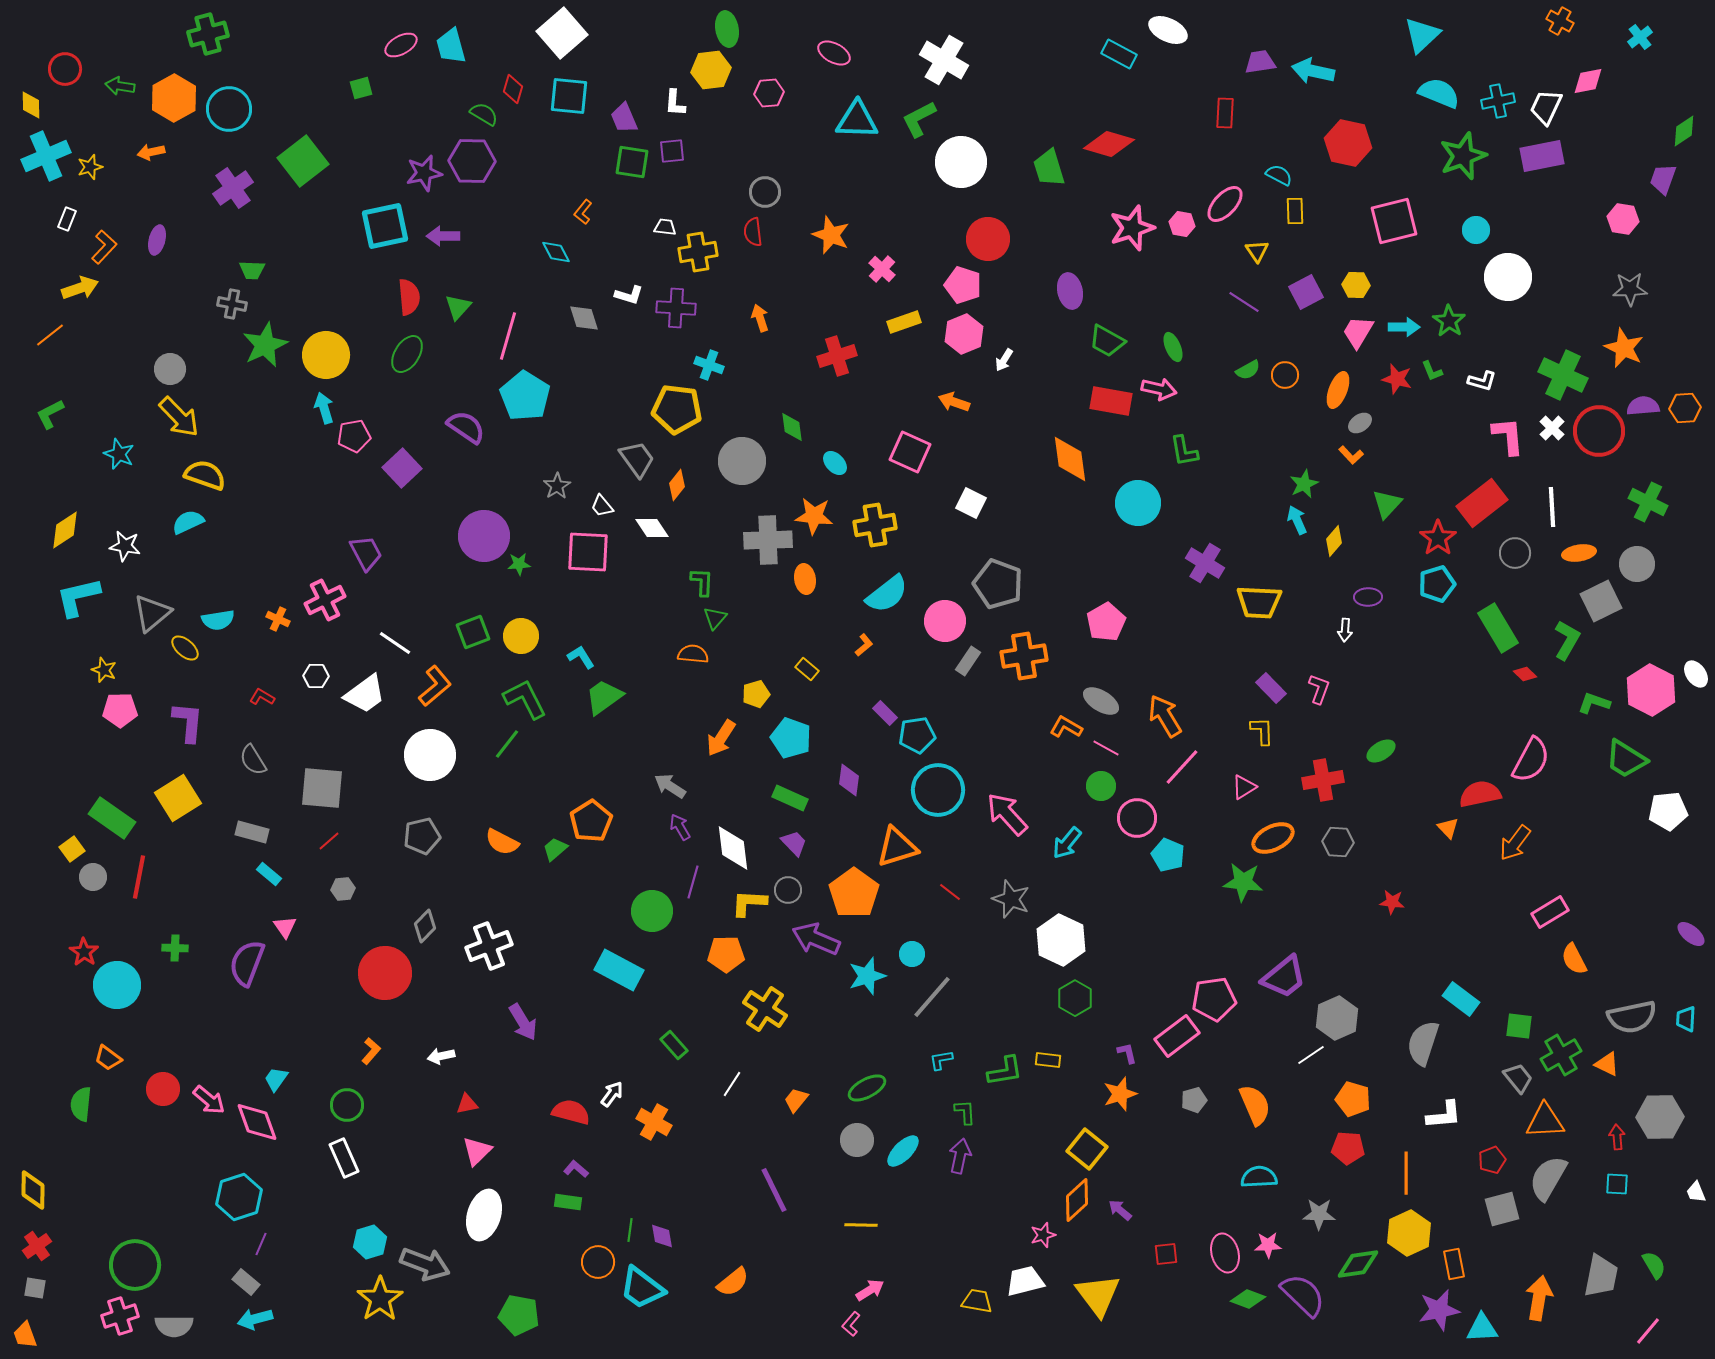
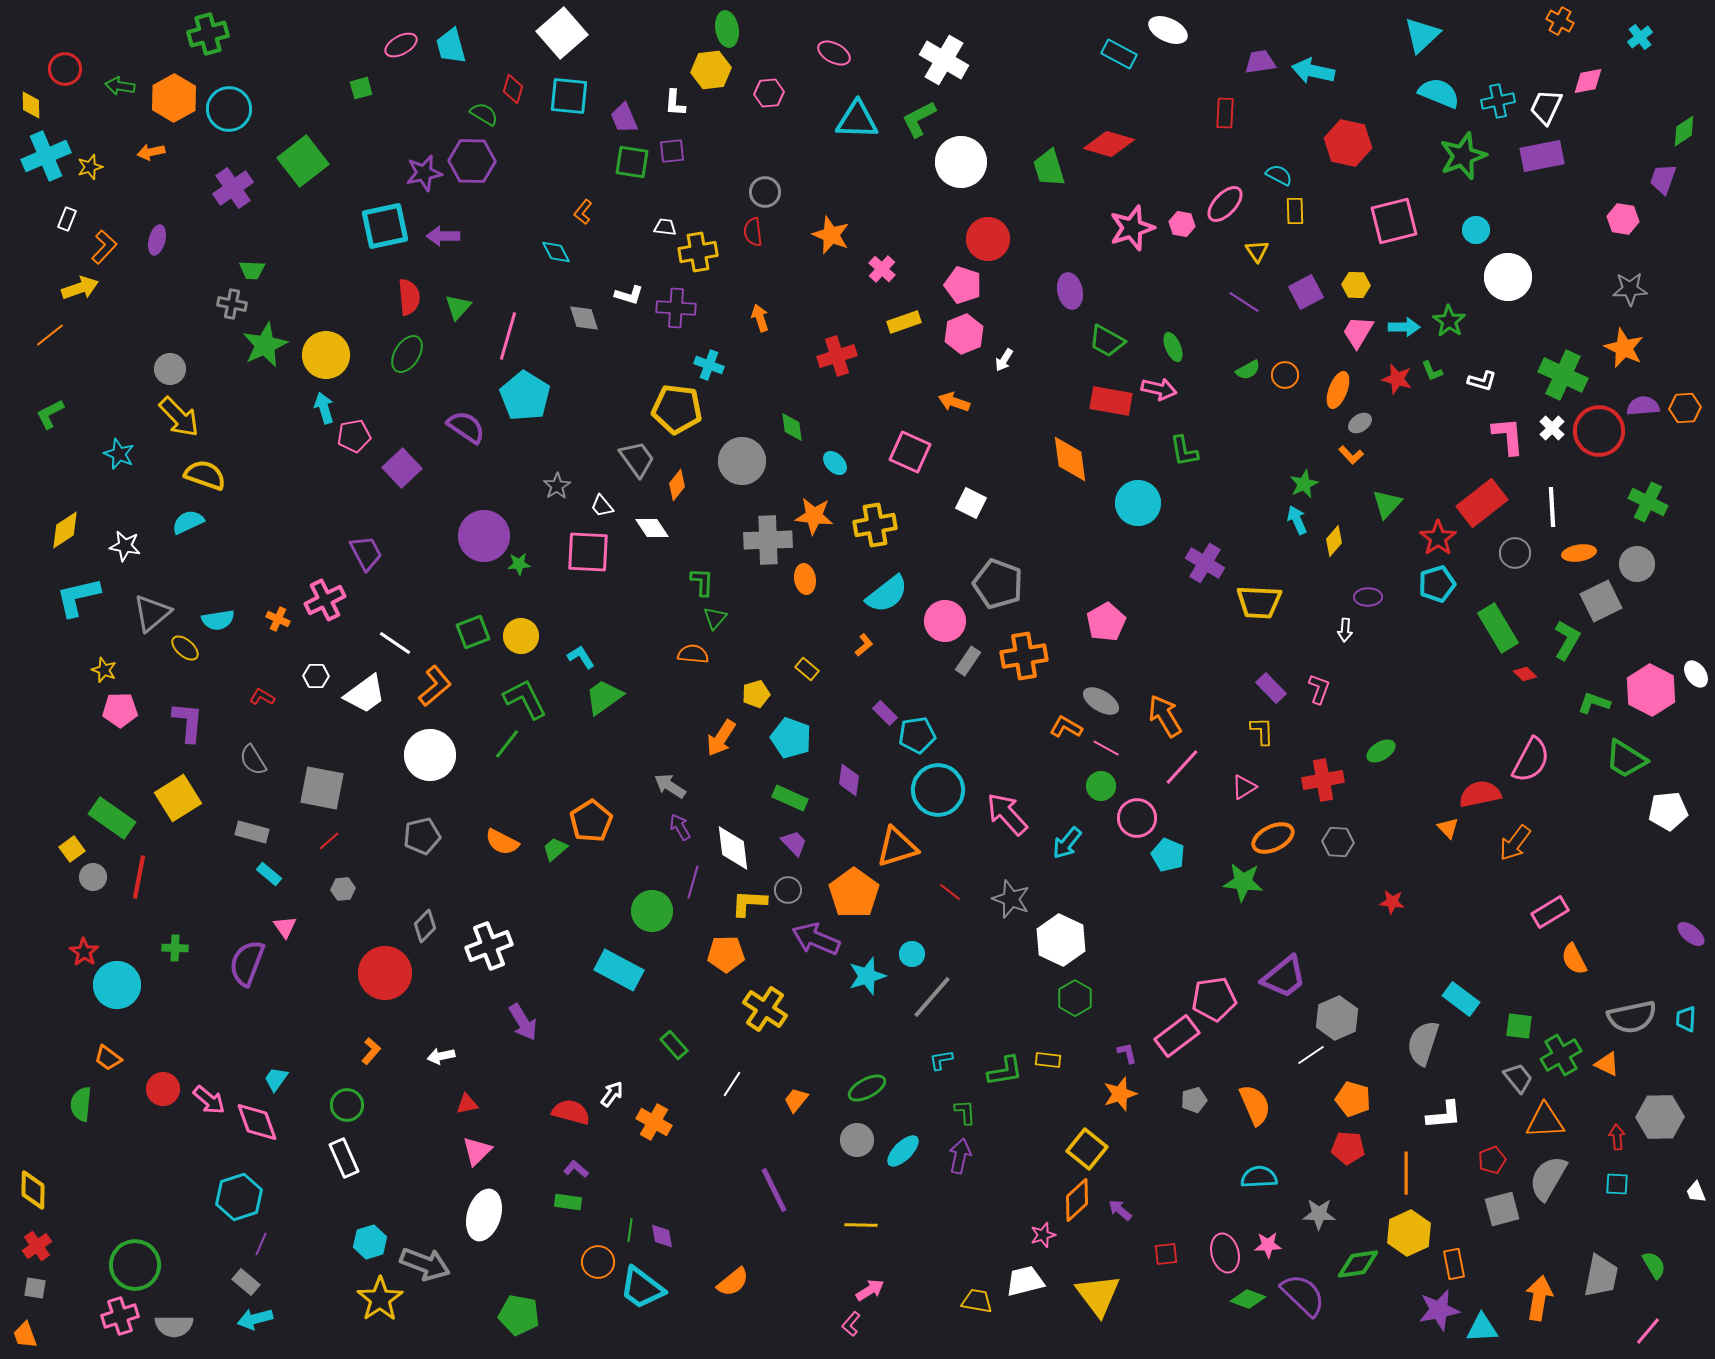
gray square at (322, 788): rotated 6 degrees clockwise
